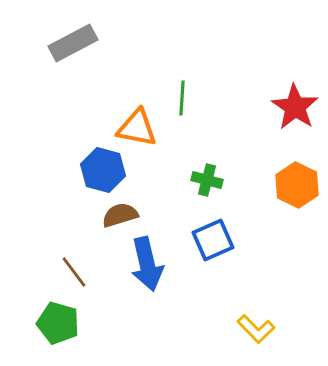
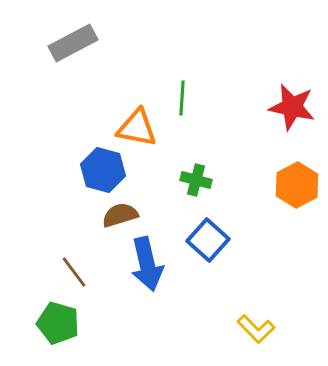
red star: moved 3 px left; rotated 21 degrees counterclockwise
green cross: moved 11 px left
orange hexagon: rotated 6 degrees clockwise
blue square: moved 5 px left; rotated 24 degrees counterclockwise
